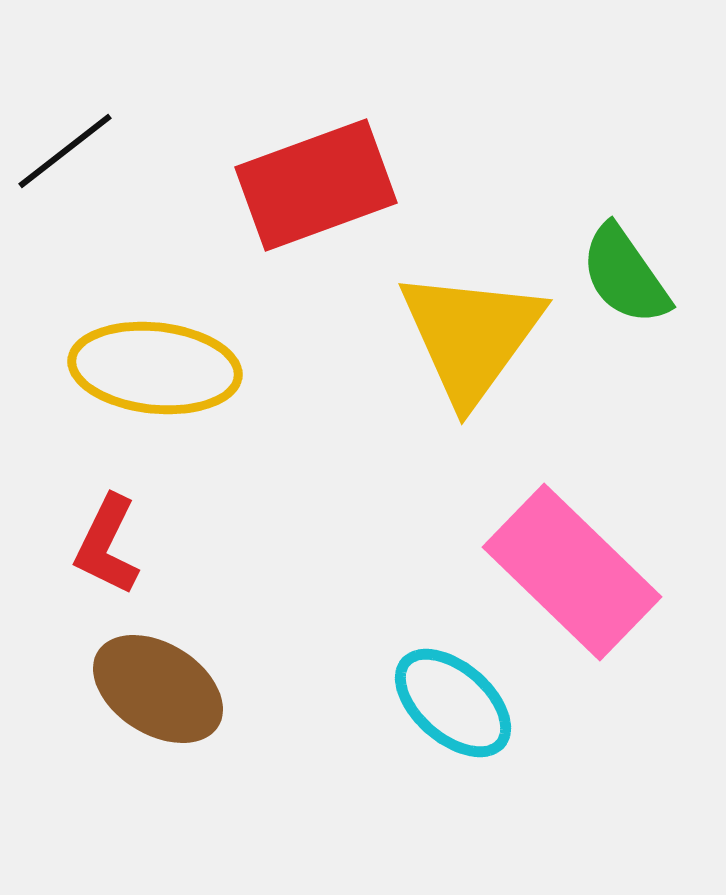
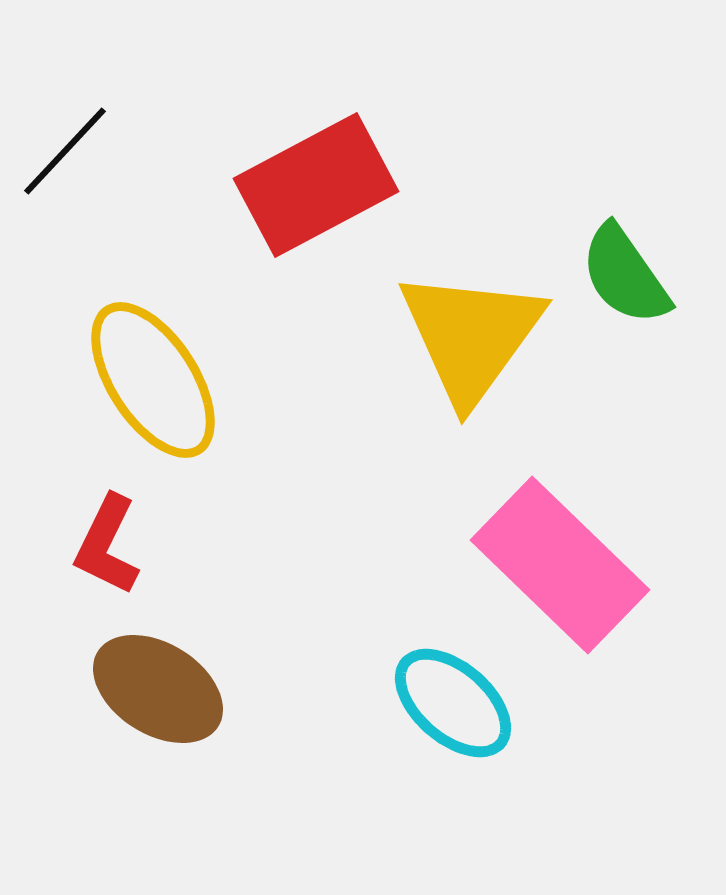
black line: rotated 9 degrees counterclockwise
red rectangle: rotated 8 degrees counterclockwise
yellow ellipse: moved 2 px left, 12 px down; rotated 51 degrees clockwise
pink rectangle: moved 12 px left, 7 px up
